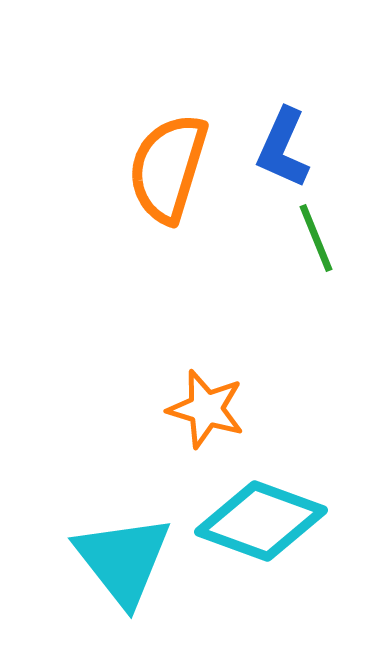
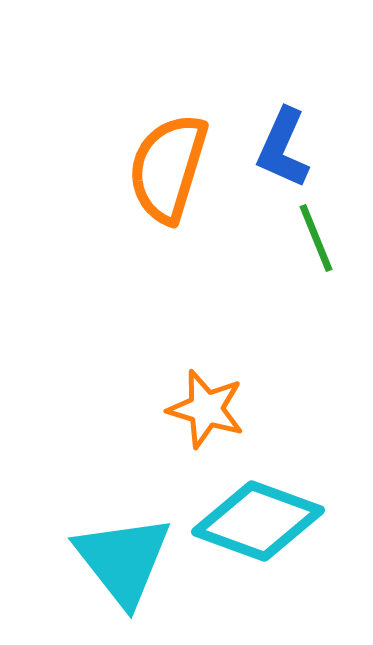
cyan diamond: moved 3 px left
